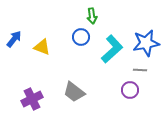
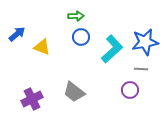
green arrow: moved 16 px left; rotated 84 degrees counterclockwise
blue arrow: moved 3 px right, 5 px up; rotated 12 degrees clockwise
blue star: moved 1 px left, 1 px up
gray line: moved 1 px right, 1 px up
